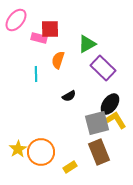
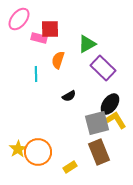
pink ellipse: moved 3 px right, 1 px up
orange circle: moved 3 px left
